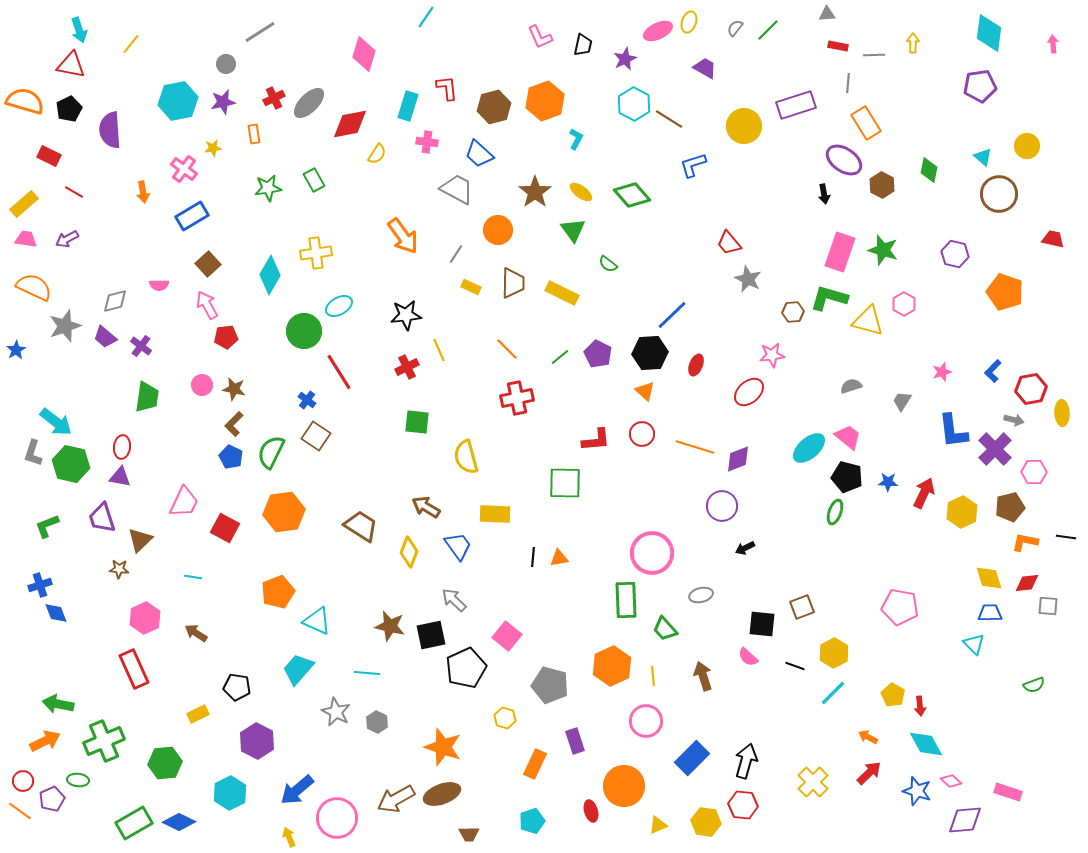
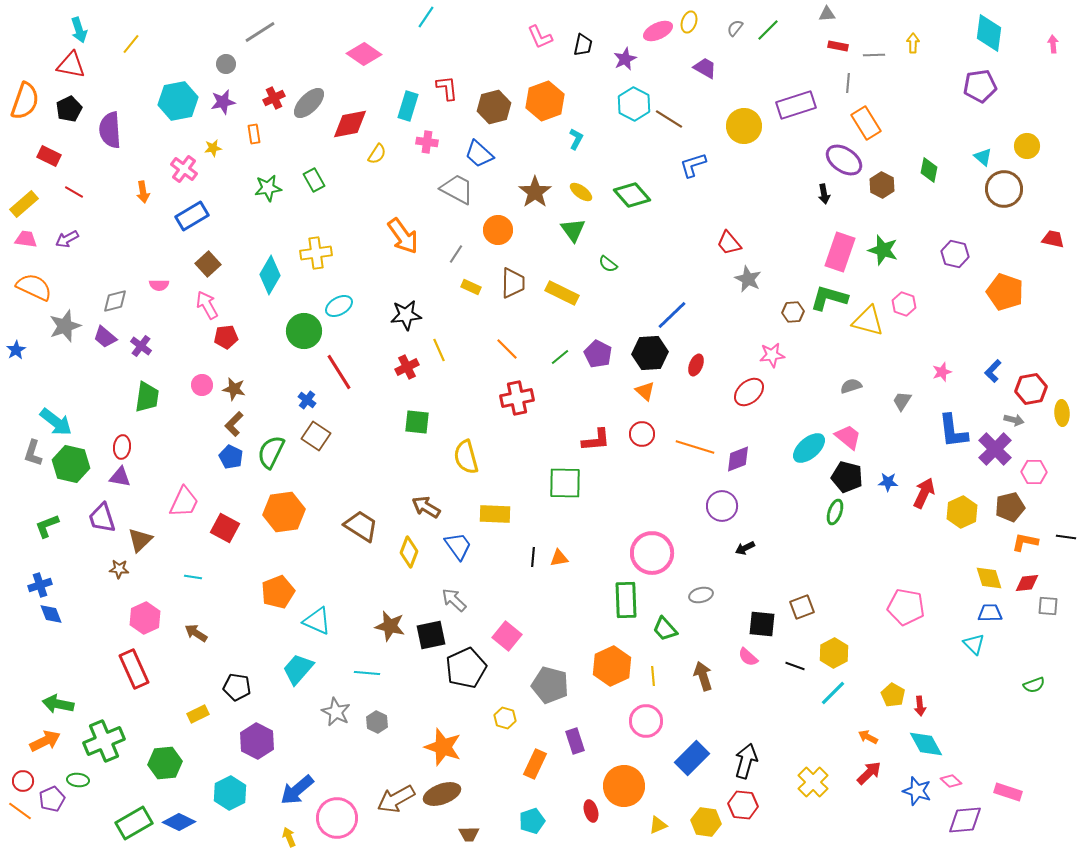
pink diamond at (364, 54): rotated 72 degrees counterclockwise
orange semicircle at (25, 101): rotated 93 degrees clockwise
brown circle at (999, 194): moved 5 px right, 5 px up
pink hexagon at (904, 304): rotated 10 degrees counterclockwise
pink pentagon at (900, 607): moved 6 px right
blue diamond at (56, 613): moved 5 px left, 1 px down
